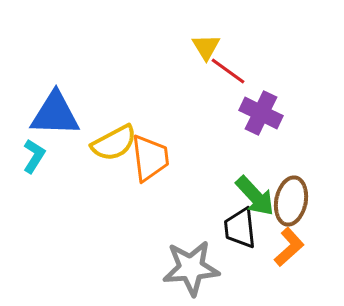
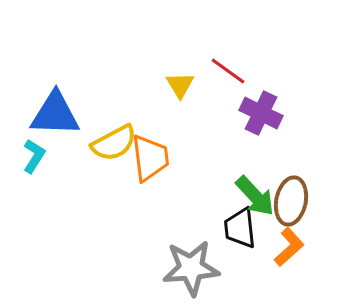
yellow triangle: moved 26 px left, 38 px down
